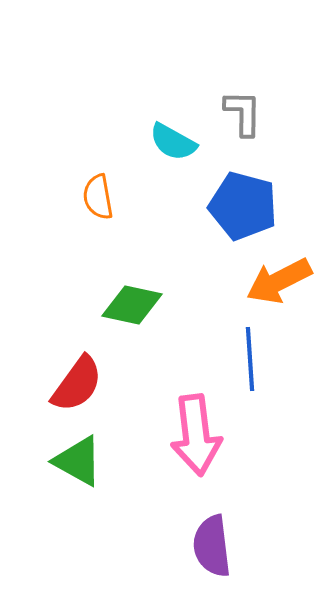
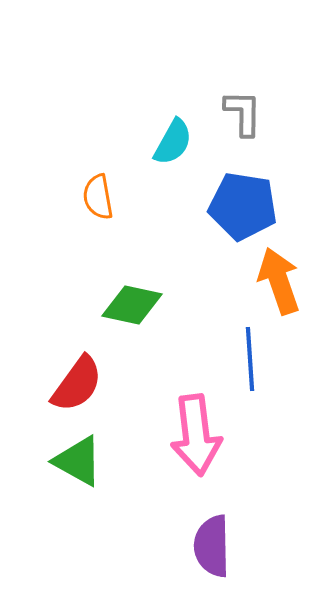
cyan semicircle: rotated 90 degrees counterclockwise
blue pentagon: rotated 6 degrees counterclockwise
orange arrow: rotated 98 degrees clockwise
purple semicircle: rotated 6 degrees clockwise
